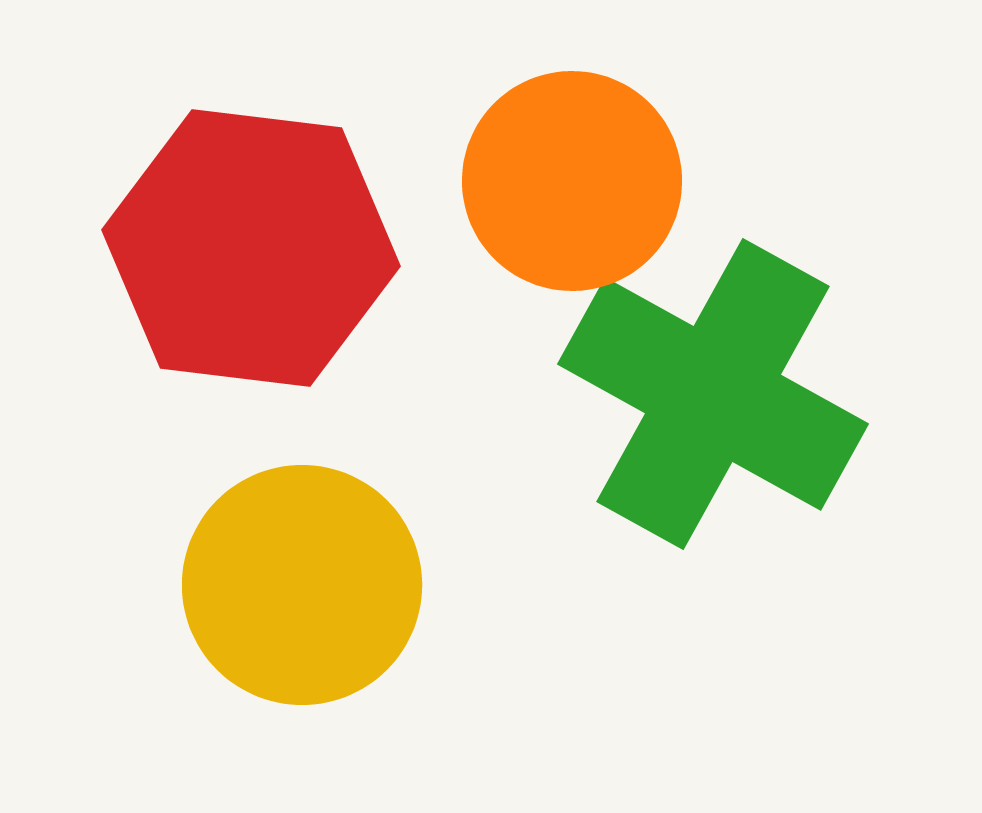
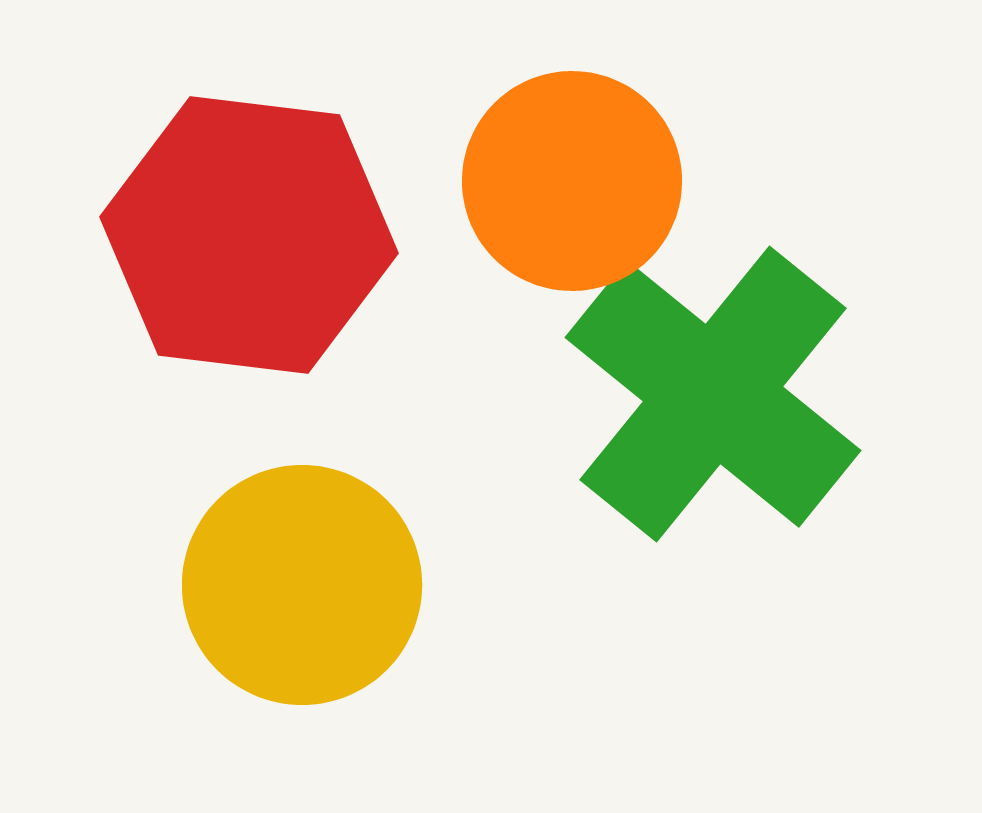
red hexagon: moved 2 px left, 13 px up
green cross: rotated 10 degrees clockwise
